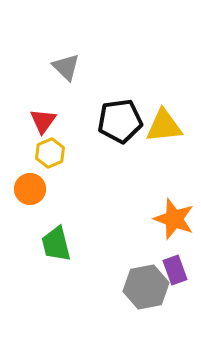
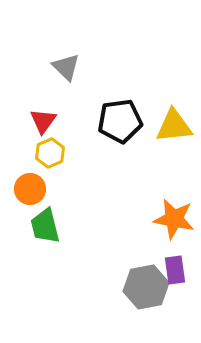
yellow triangle: moved 10 px right
orange star: rotated 9 degrees counterclockwise
green trapezoid: moved 11 px left, 18 px up
purple rectangle: rotated 12 degrees clockwise
